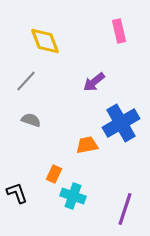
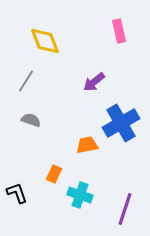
gray line: rotated 10 degrees counterclockwise
cyan cross: moved 7 px right, 1 px up
